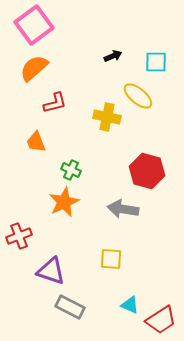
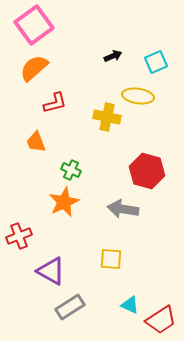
cyan square: rotated 25 degrees counterclockwise
yellow ellipse: rotated 32 degrees counterclockwise
purple triangle: rotated 12 degrees clockwise
gray rectangle: rotated 60 degrees counterclockwise
